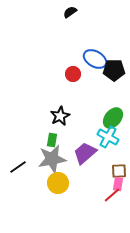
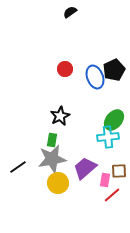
blue ellipse: moved 18 px down; rotated 40 degrees clockwise
black pentagon: rotated 25 degrees counterclockwise
red circle: moved 8 px left, 5 px up
green ellipse: moved 1 px right, 2 px down
cyan cross: rotated 35 degrees counterclockwise
purple trapezoid: moved 15 px down
pink rectangle: moved 13 px left, 4 px up
